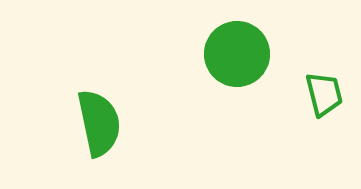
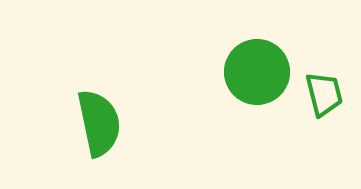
green circle: moved 20 px right, 18 px down
